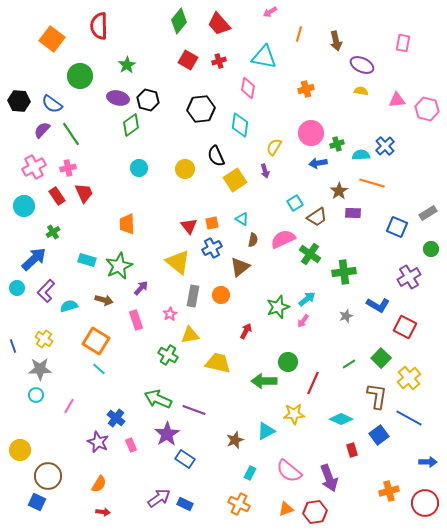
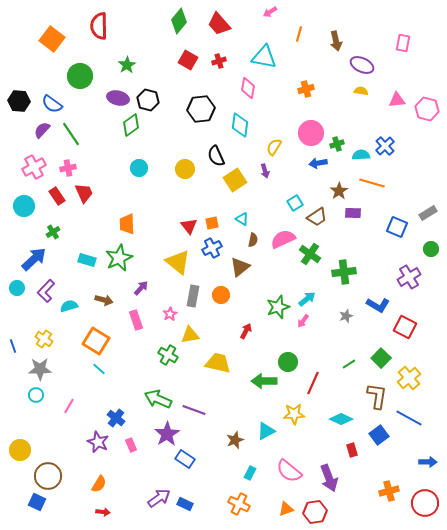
green star at (119, 266): moved 8 px up
